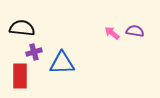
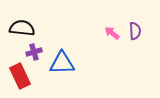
purple semicircle: rotated 78 degrees clockwise
red rectangle: rotated 25 degrees counterclockwise
